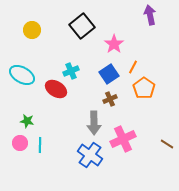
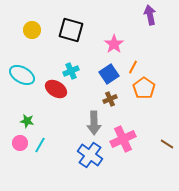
black square: moved 11 px left, 4 px down; rotated 35 degrees counterclockwise
cyan line: rotated 28 degrees clockwise
